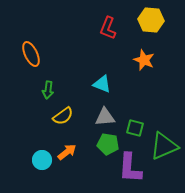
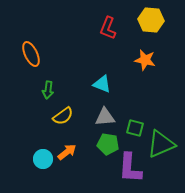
orange star: moved 1 px right; rotated 10 degrees counterclockwise
green triangle: moved 3 px left, 2 px up
cyan circle: moved 1 px right, 1 px up
